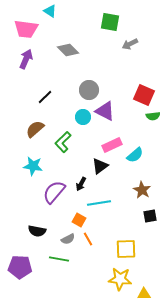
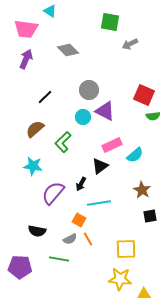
purple semicircle: moved 1 px left, 1 px down
gray semicircle: moved 2 px right
